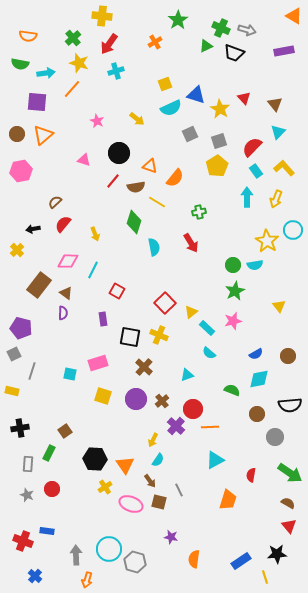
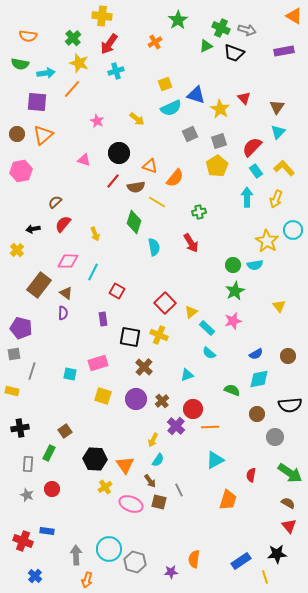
brown triangle at (275, 104): moved 2 px right, 3 px down; rotated 14 degrees clockwise
cyan line at (93, 270): moved 2 px down
gray square at (14, 354): rotated 16 degrees clockwise
purple star at (171, 537): moved 35 px down; rotated 16 degrees counterclockwise
